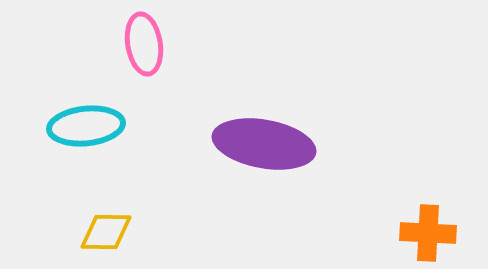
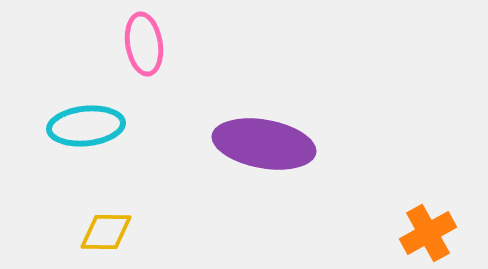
orange cross: rotated 32 degrees counterclockwise
